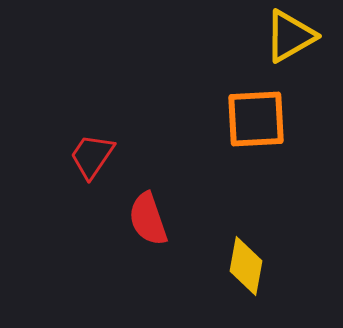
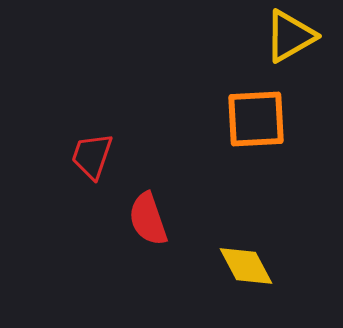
red trapezoid: rotated 15 degrees counterclockwise
yellow diamond: rotated 38 degrees counterclockwise
